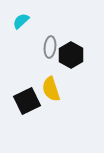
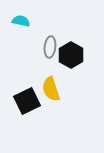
cyan semicircle: rotated 54 degrees clockwise
